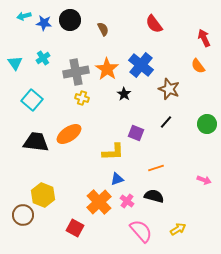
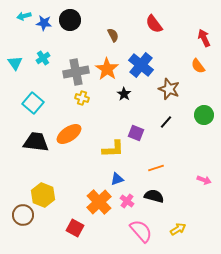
brown semicircle: moved 10 px right, 6 px down
cyan square: moved 1 px right, 3 px down
green circle: moved 3 px left, 9 px up
yellow L-shape: moved 3 px up
